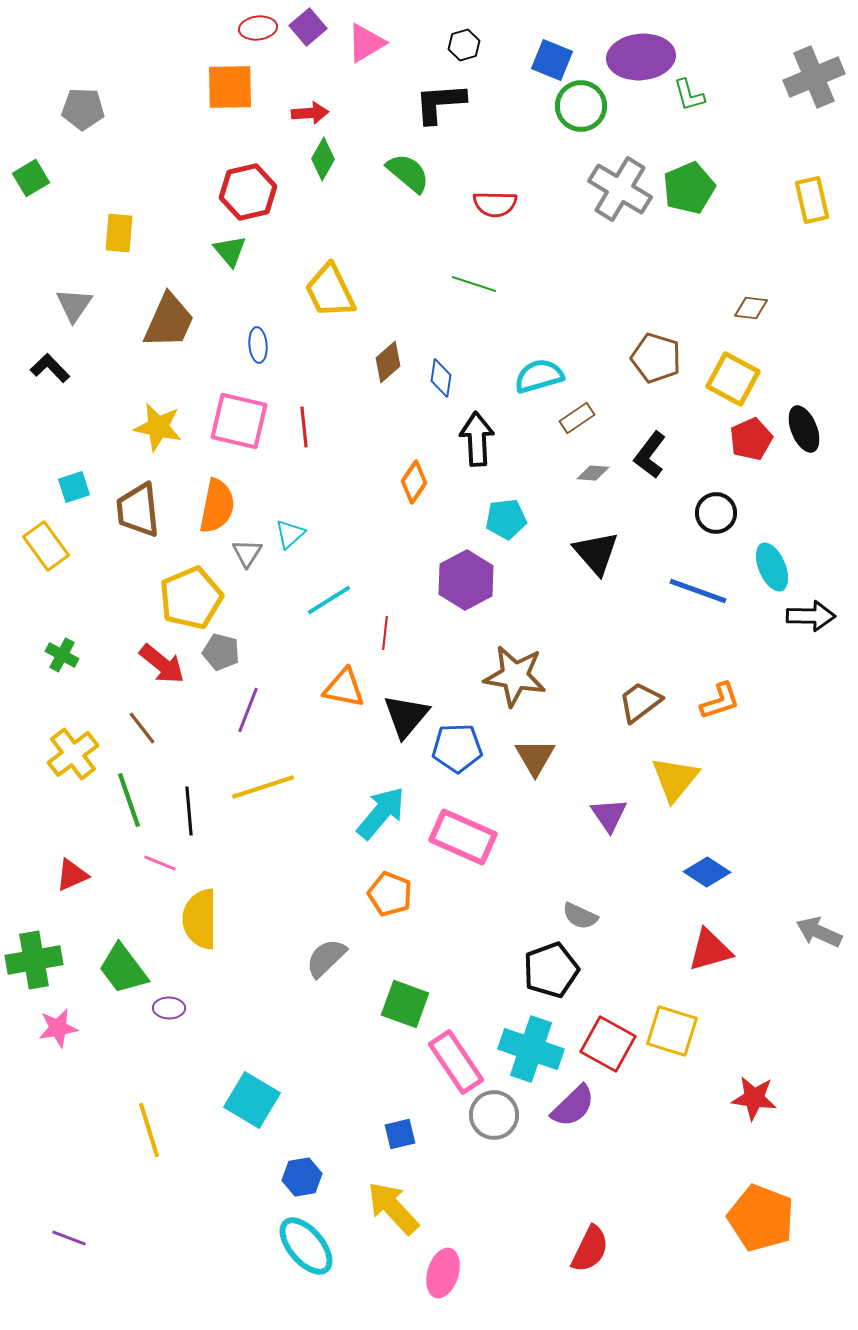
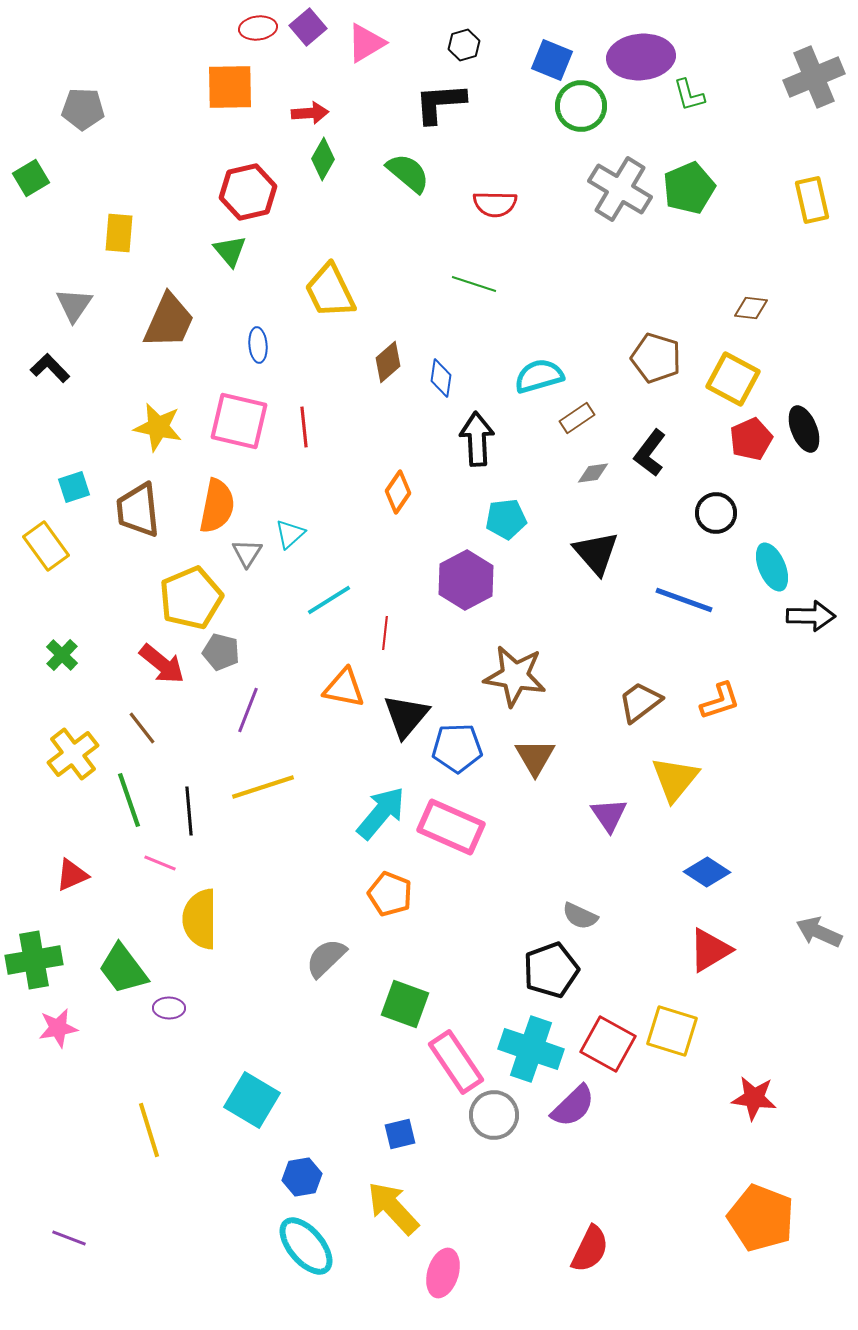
black L-shape at (650, 455): moved 2 px up
gray diamond at (593, 473): rotated 12 degrees counterclockwise
orange diamond at (414, 482): moved 16 px left, 10 px down
blue line at (698, 591): moved 14 px left, 9 px down
green cross at (62, 655): rotated 16 degrees clockwise
pink rectangle at (463, 837): moved 12 px left, 10 px up
red triangle at (710, 950): rotated 15 degrees counterclockwise
